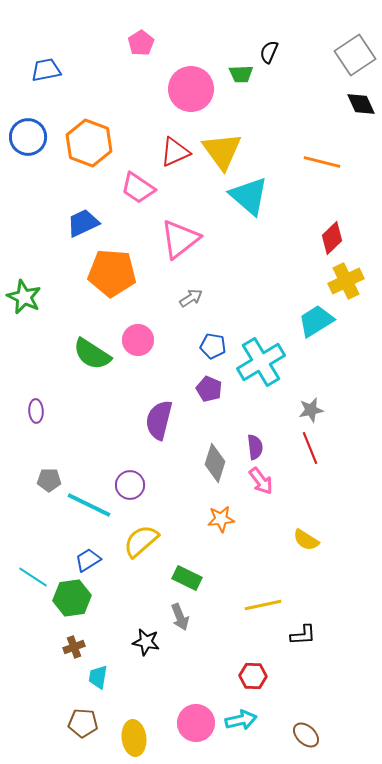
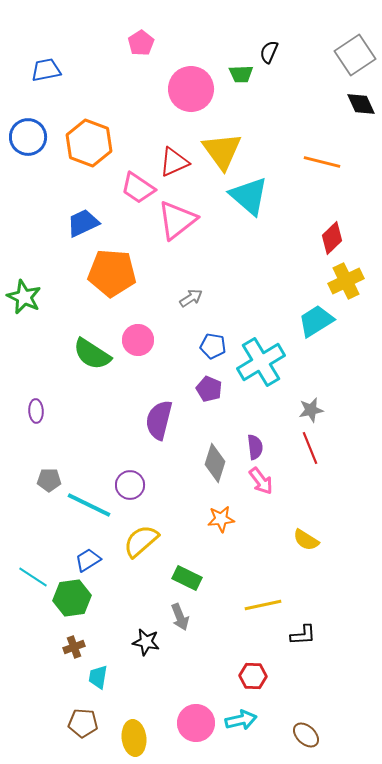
red triangle at (175, 152): moved 1 px left, 10 px down
pink triangle at (180, 239): moved 3 px left, 19 px up
